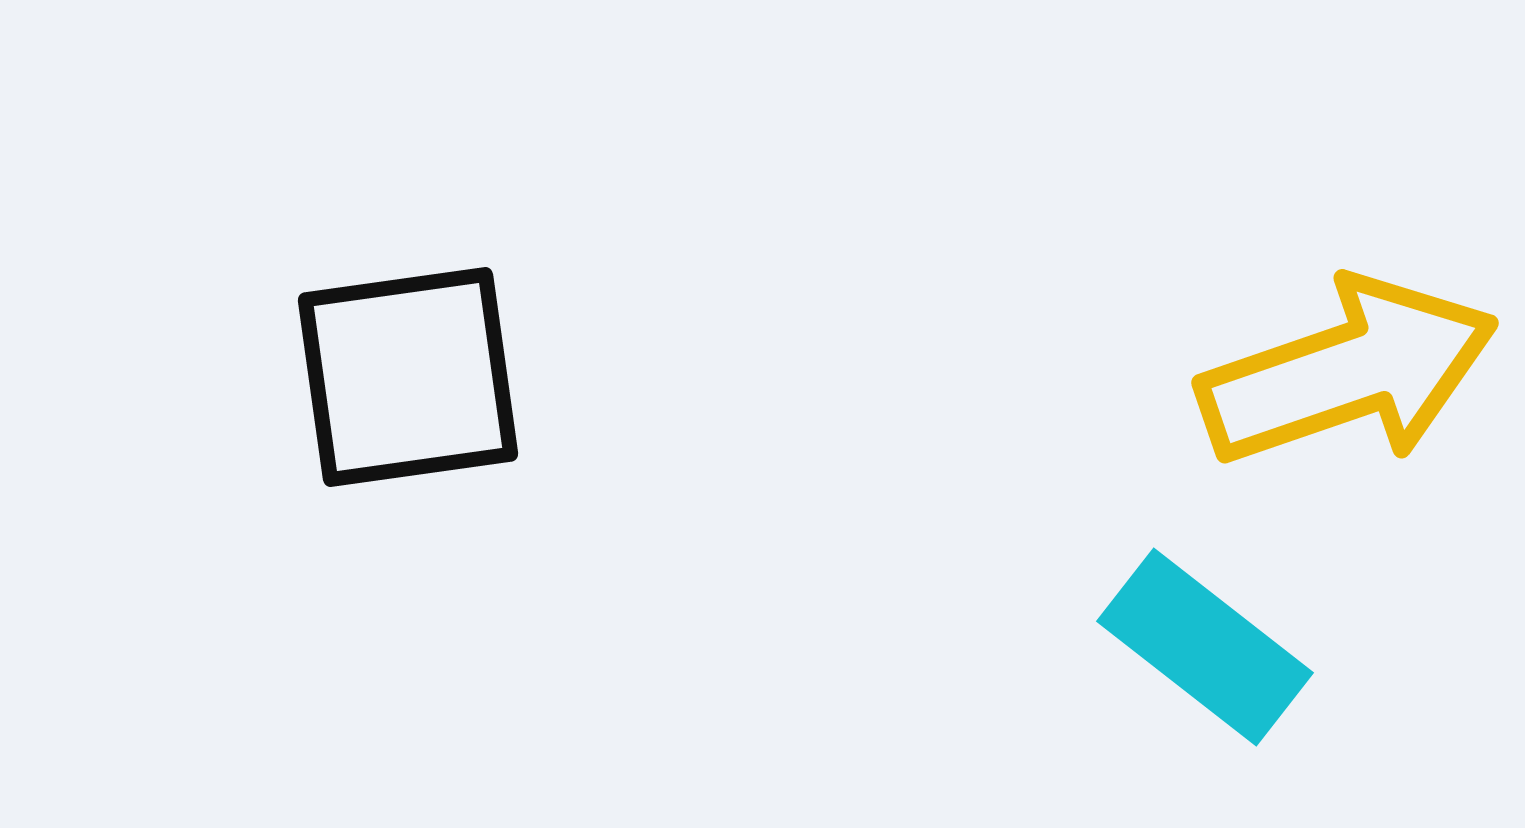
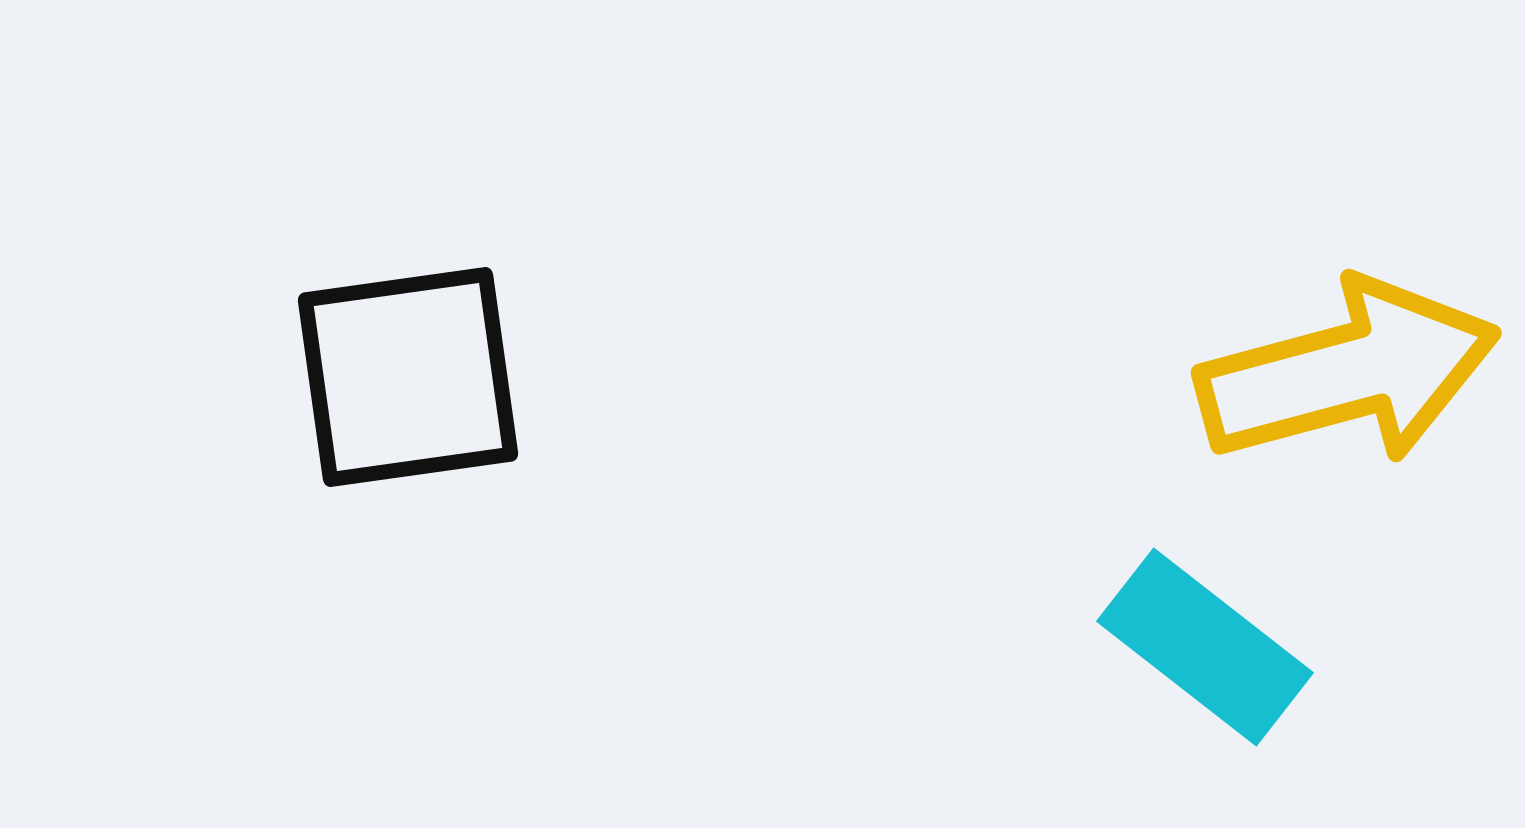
yellow arrow: rotated 4 degrees clockwise
